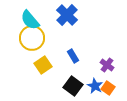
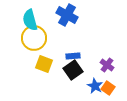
blue cross: rotated 15 degrees counterclockwise
cyan semicircle: rotated 25 degrees clockwise
yellow circle: moved 2 px right
blue rectangle: rotated 64 degrees counterclockwise
yellow square: moved 1 px right, 1 px up; rotated 36 degrees counterclockwise
black square: moved 16 px up; rotated 18 degrees clockwise
